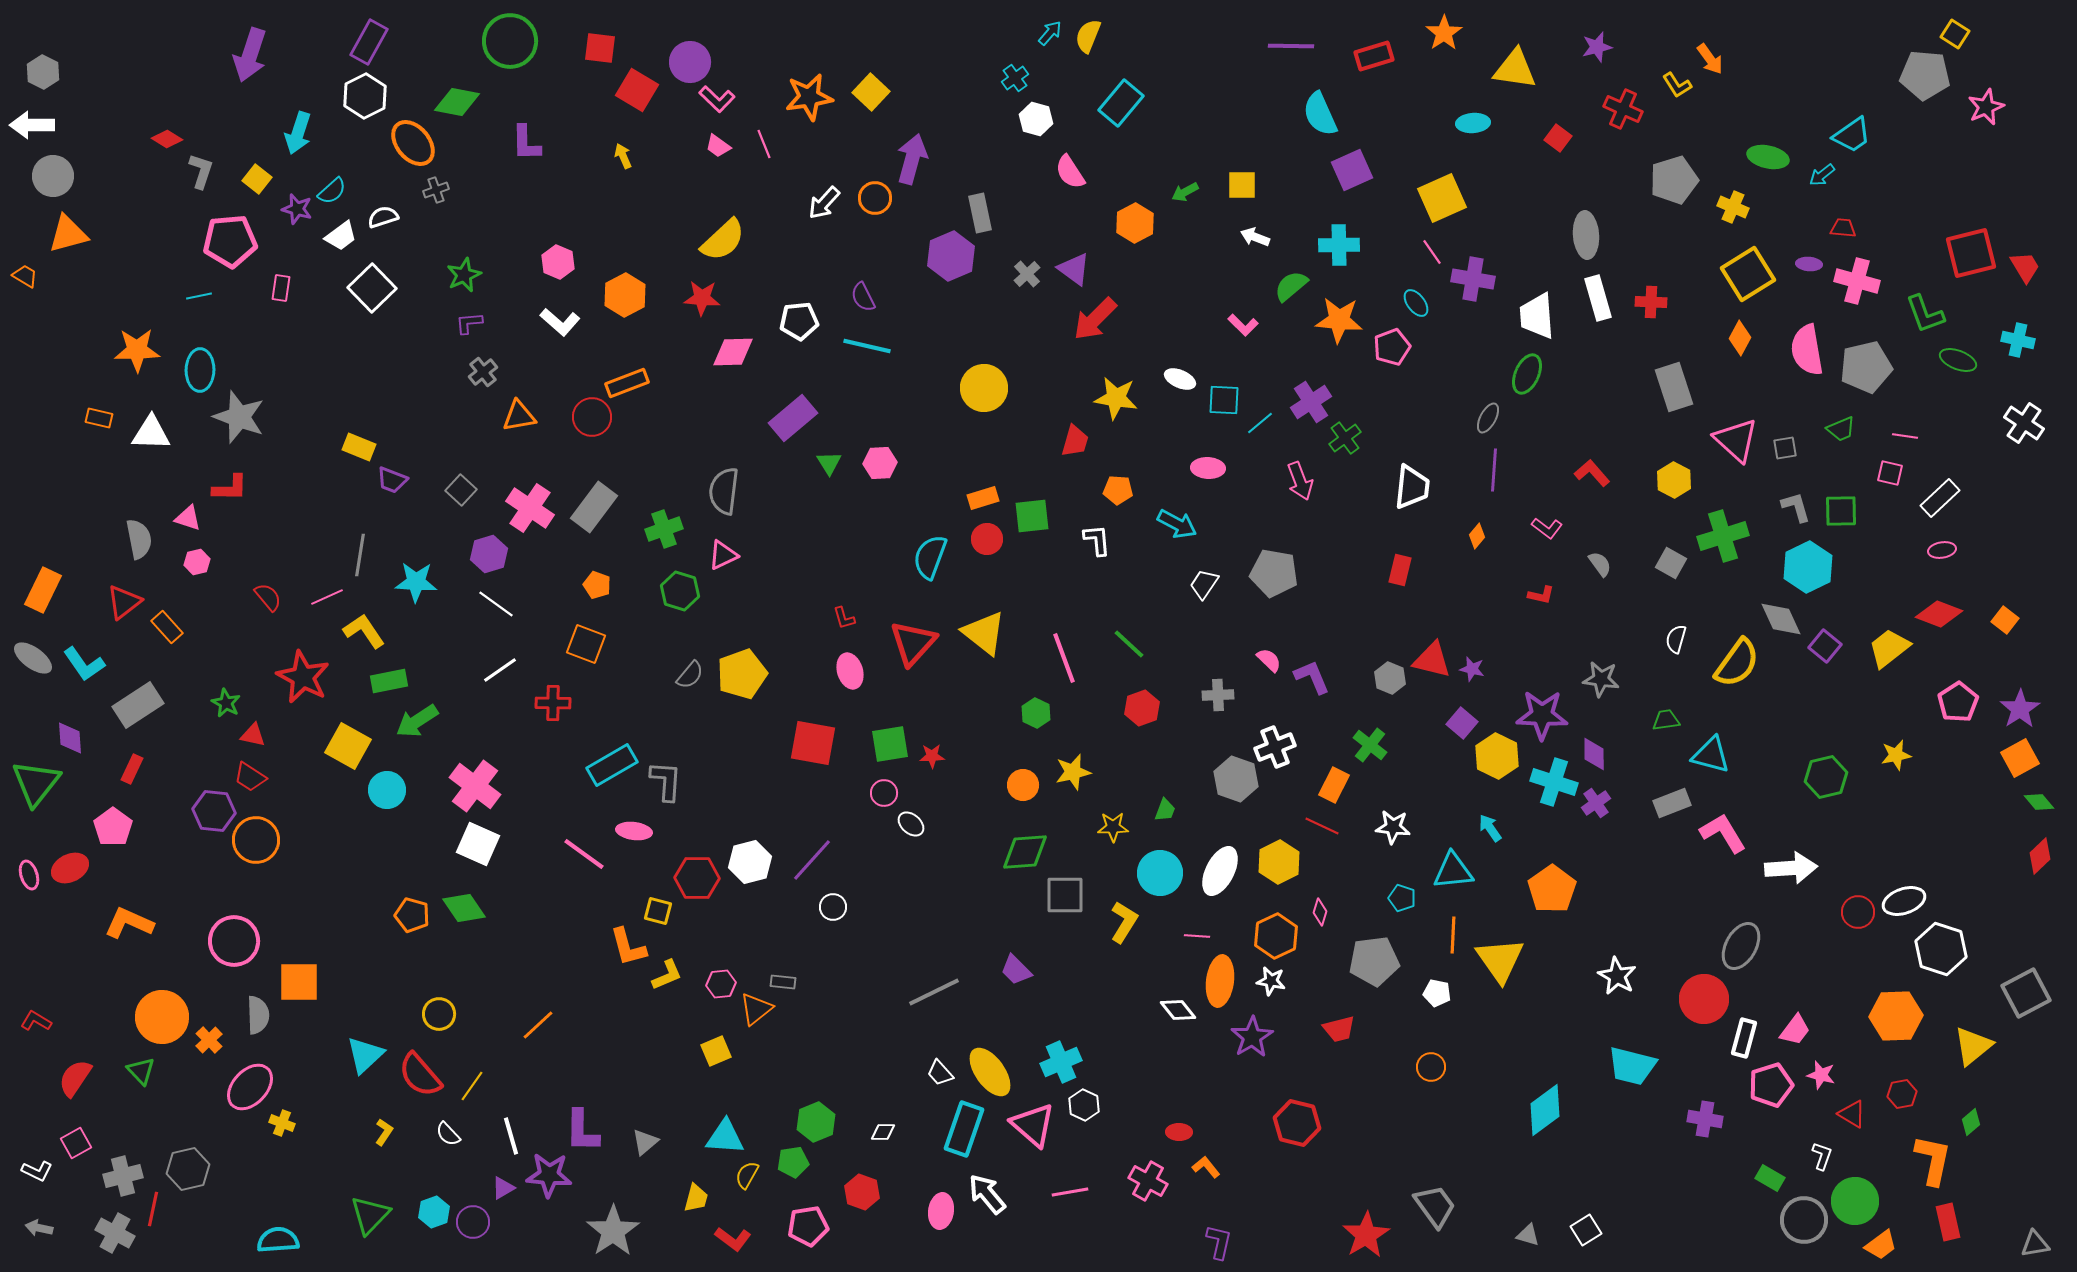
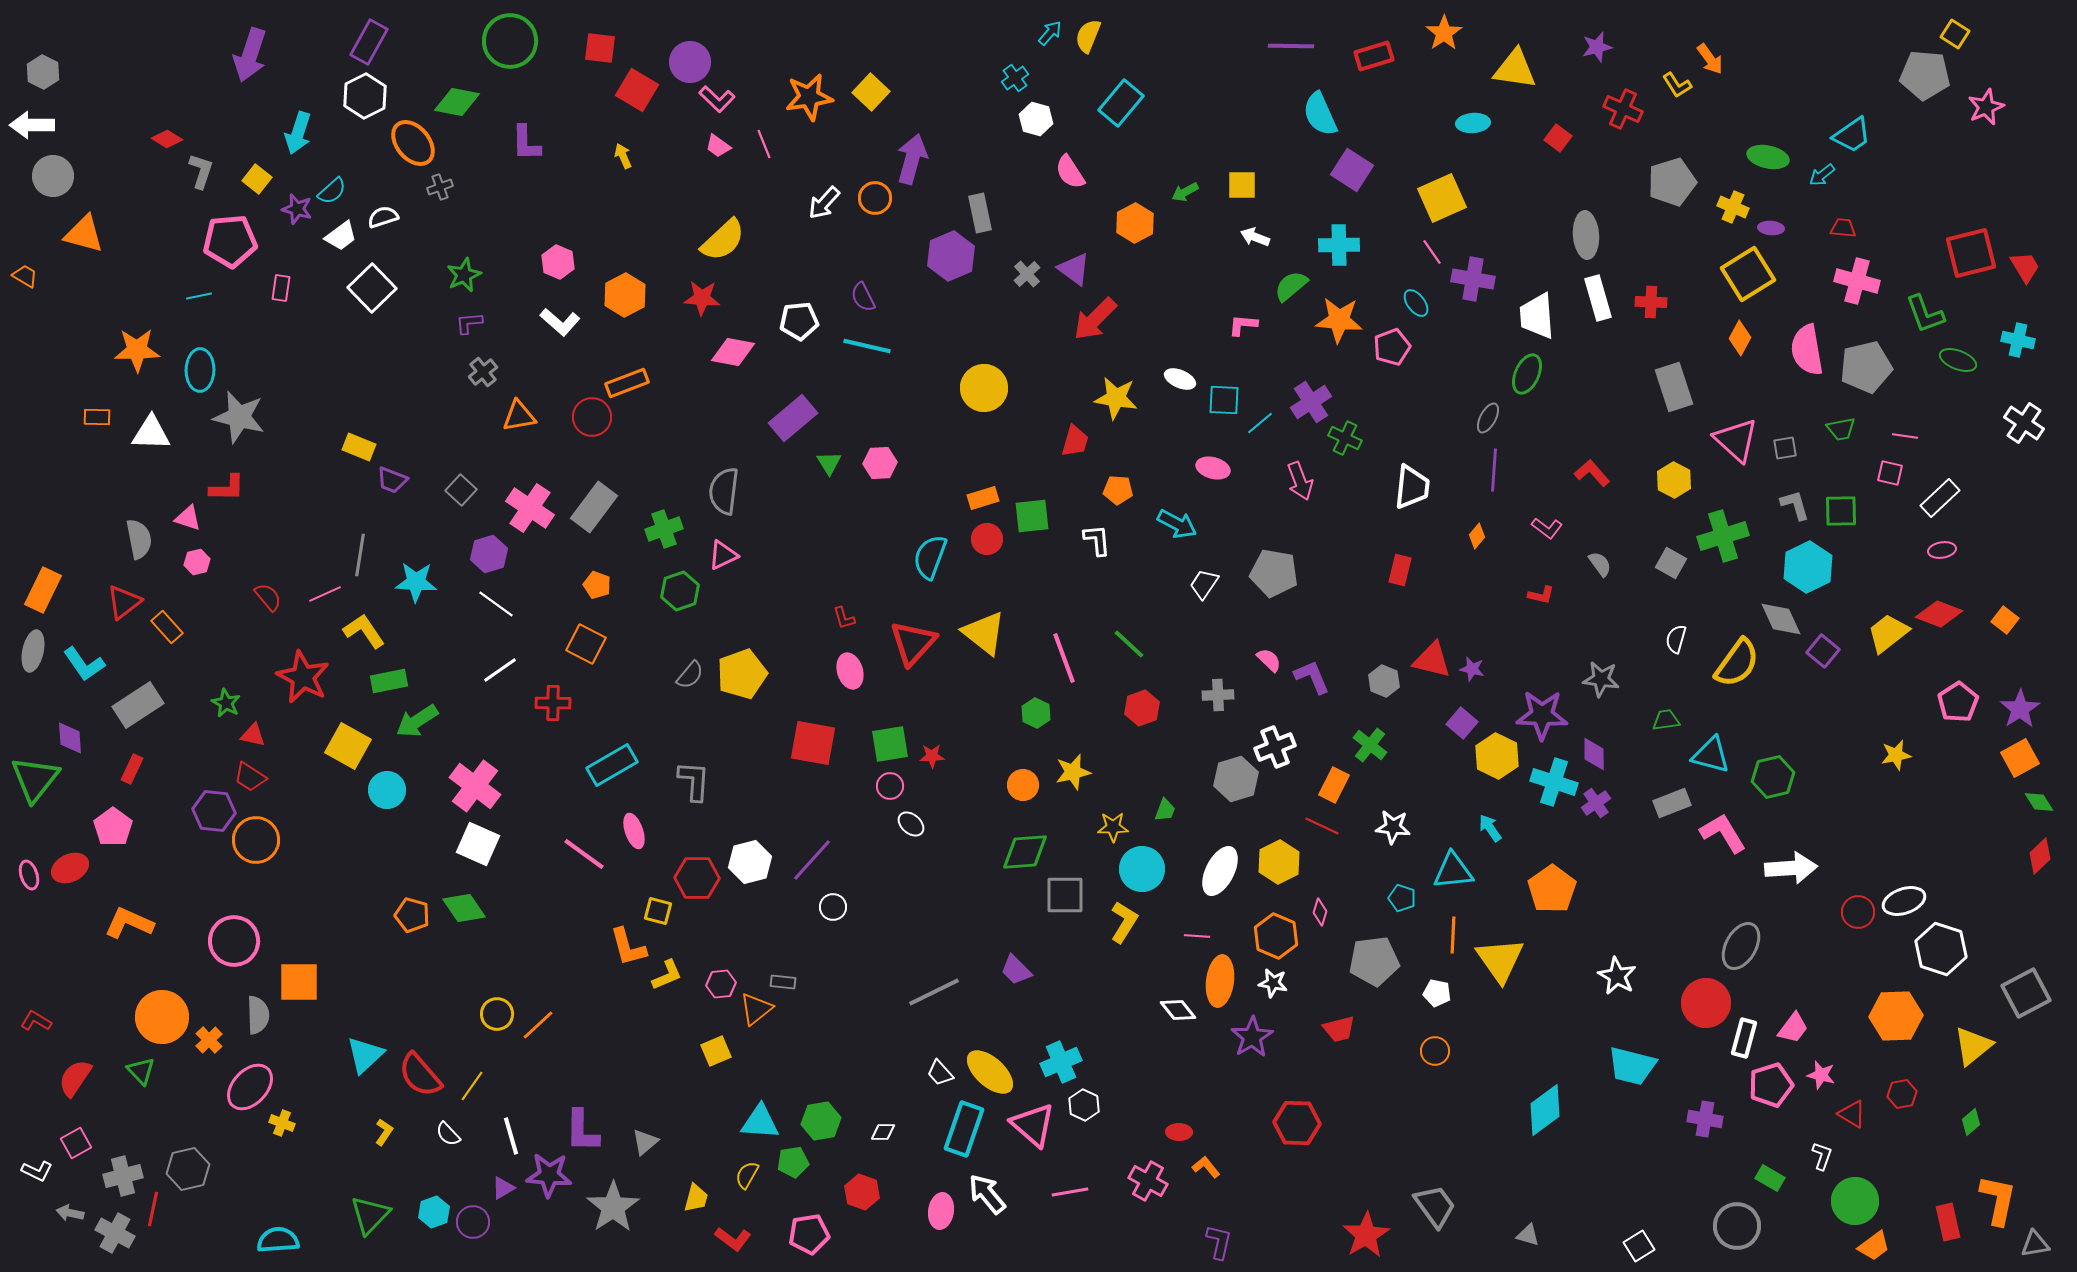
purple square at (1352, 170): rotated 33 degrees counterclockwise
gray pentagon at (1674, 180): moved 2 px left, 2 px down
gray cross at (436, 190): moved 4 px right, 3 px up
orange triangle at (68, 234): moved 16 px right; rotated 30 degrees clockwise
purple ellipse at (1809, 264): moved 38 px left, 36 px up
pink L-shape at (1243, 325): rotated 140 degrees clockwise
pink diamond at (733, 352): rotated 12 degrees clockwise
gray star at (239, 417): rotated 6 degrees counterclockwise
orange rectangle at (99, 418): moved 2 px left, 1 px up; rotated 12 degrees counterclockwise
green trapezoid at (1841, 429): rotated 12 degrees clockwise
green cross at (1345, 438): rotated 28 degrees counterclockwise
pink ellipse at (1208, 468): moved 5 px right; rotated 12 degrees clockwise
red L-shape at (230, 488): moved 3 px left
gray L-shape at (1796, 507): moved 1 px left, 2 px up
green hexagon at (680, 591): rotated 24 degrees clockwise
pink line at (327, 597): moved 2 px left, 3 px up
orange square at (586, 644): rotated 6 degrees clockwise
purple square at (1825, 646): moved 2 px left, 5 px down
yellow trapezoid at (1889, 648): moved 1 px left, 15 px up
gray ellipse at (33, 658): moved 7 px up; rotated 66 degrees clockwise
gray hexagon at (1390, 678): moved 6 px left, 3 px down
green hexagon at (1826, 777): moved 53 px left
gray hexagon at (1236, 779): rotated 24 degrees clockwise
gray L-shape at (666, 781): moved 28 px right
green triangle at (36, 783): moved 1 px left, 4 px up
pink circle at (884, 793): moved 6 px right, 7 px up
green diamond at (2039, 802): rotated 8 degrees clockwise
pink ellipse at (634, 831): rotated 64 degrees clockwise
cyan circle at (1160, 873): moved 18 px left, 4 px up
orange hexagon at (1276, 936): rotated 12 degrees counterclockwise
white star at (1271, 981): moved 2 px right, 2 px down
red circle at (1704, 999): moved 2 px right, 4 px down
yellow circle at (439, 1014): moved 58 px right
pink trapezoid at (1795, 1030): moved 2 px left, 2 px up
orange circle at (1431, 1067): moved 4 px right, 16 px up
yellow ellipse at (990, 1072): rotated 12 degrees counterclockwise
green hexagon at (816, 1122): moved 5 px right, 1 px up; rotated 12 degrees clockwise
red hexagon at (1297, 1123): rotated 12 degrees counterclockwise
cyan triangle at (725, 1137): moved 35 px right, 15 px up
orange L-shape at (1933, 1160): moved 65 px right, 40 px down
gray circle at (1804, 1220): moved 67 px left, 6 px down
pink pentagon at (808, 1226): moved 1 px right, 8 px down
gray arrow at (39, 1228): moved 31 px right, 15 px up
white square at (1586, 1230): moved 53 px right, 16 px down
gray star at (613, 1231): moved 24 px up
orange trapezoid at (1881, 1245): moved 7 px left, 1 px down
